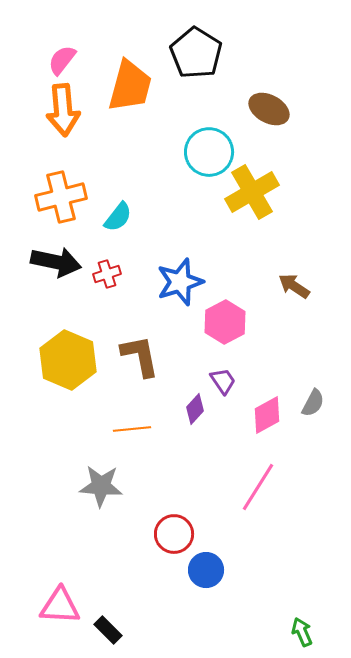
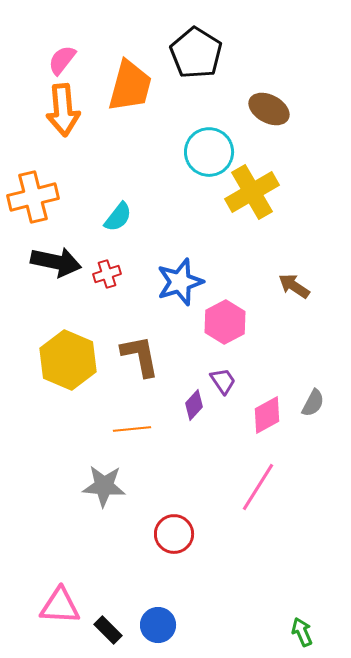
orange cross: moved 28 px left
purple diamond: moved 1 px left, 4 px up
gray star: moved 3 px right
blue circle: moved 48 px left, 55 px down
